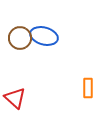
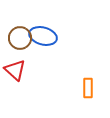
blue ellipse: moved 1 px left
red triangle: moved 28 px up
